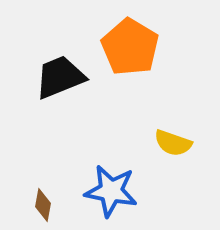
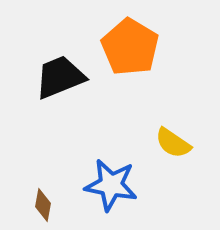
yellow semicircle: rotated 15 degrees clockwise
blue star: moved 6 px up
